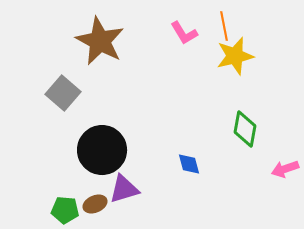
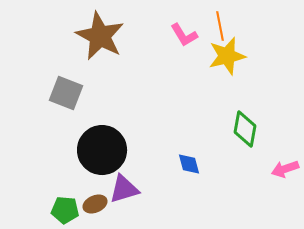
orange line: moved 4 px left
pink L-shape: moved 2 px down
brown star: moved 5 px up
yellow star: moved 8 px left
gray square: moved 3 px right; rotated 20 degrees counterclockwise
